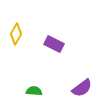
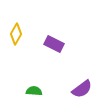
purple semicircle: moved 1 px down
